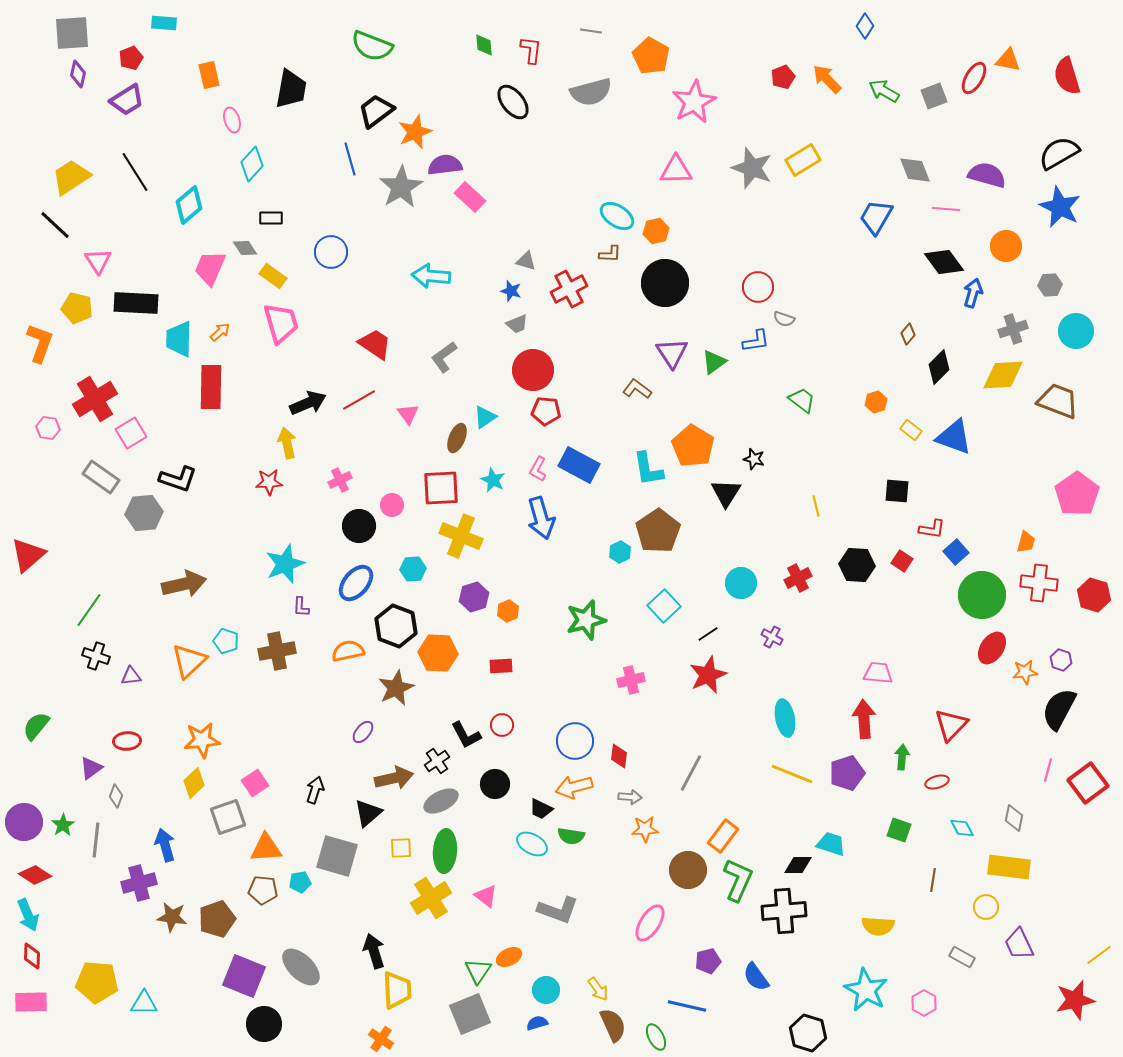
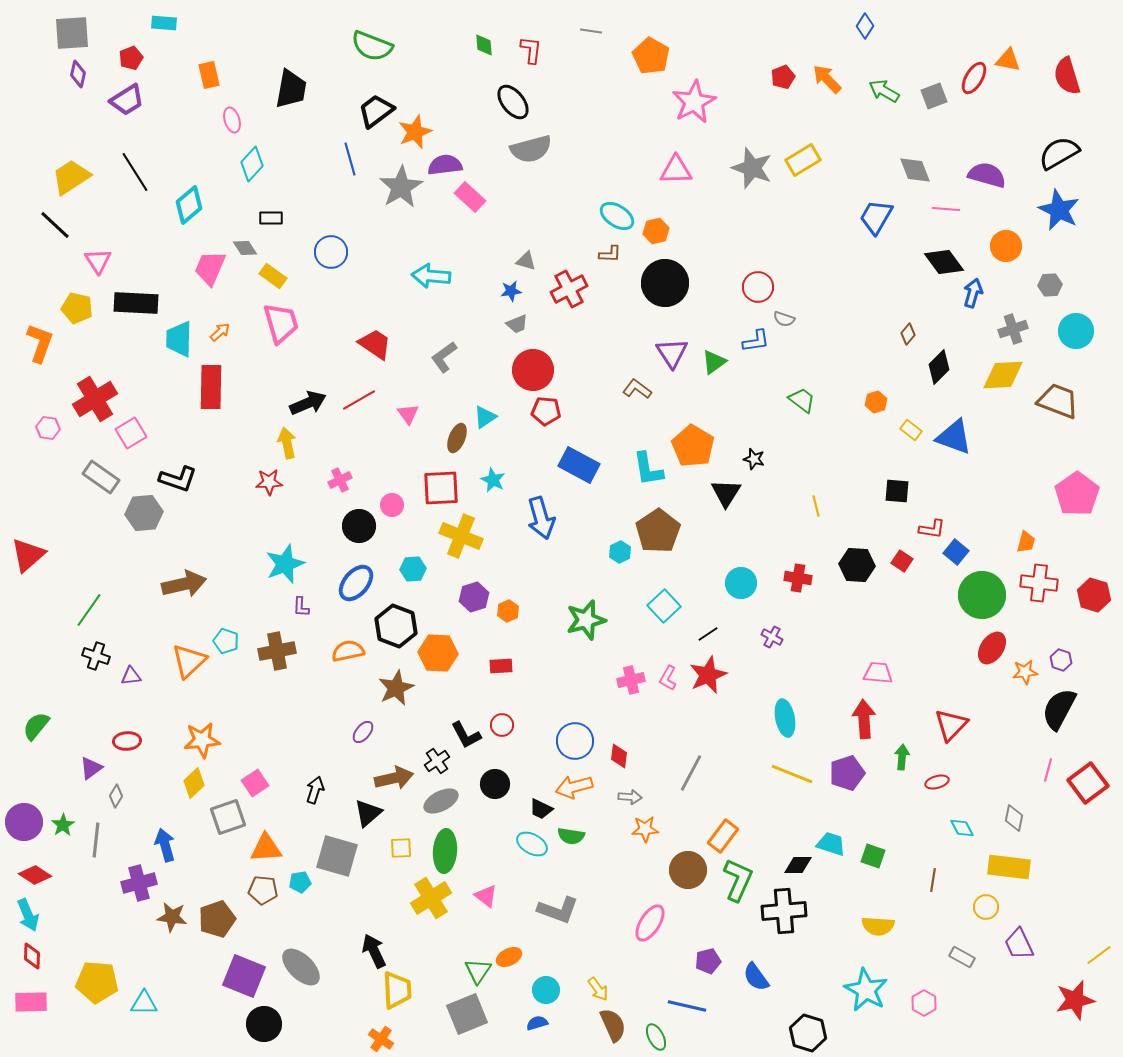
gray semicircle at (591, 92): moved 60 px left, 57 px down
blue star at (1060, 207): moved 1 px left, 3 px down
blue star at (511, 291): rotated 25 degrees counterclockwise
pink L-shape at (538, 469): moved 130 px right, 209 px down
blue square at (956, 552): rotated 10 degrees counterclockwise
red cross at (798, 578): rotated 36 degrees clockwise
gray diamond at (116, 796): rotated 10 degrees clockwise
green square at (899, 830): moved 26 px left, 26 px down
black arrow at (374, 951): rotated 8 degrees counterclockwise
gray square at (470, 1014): moved 3 px left
